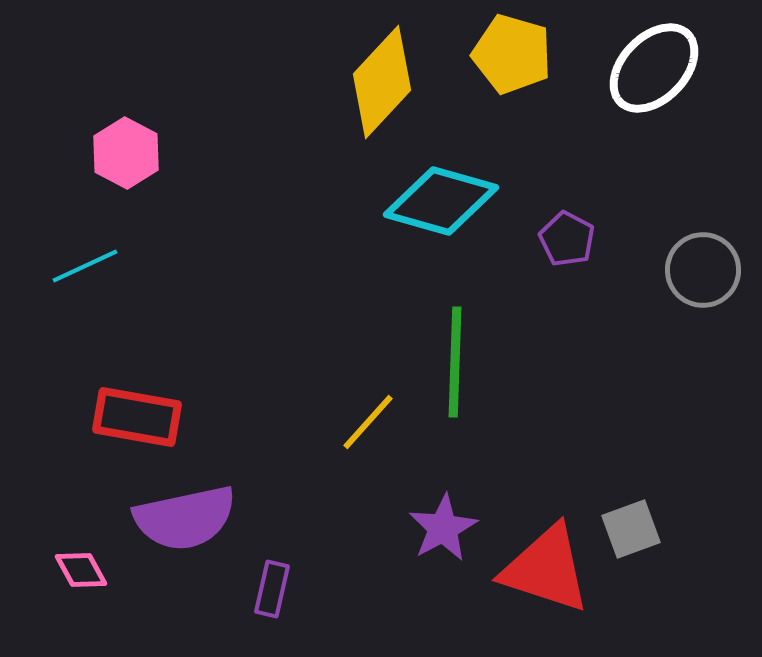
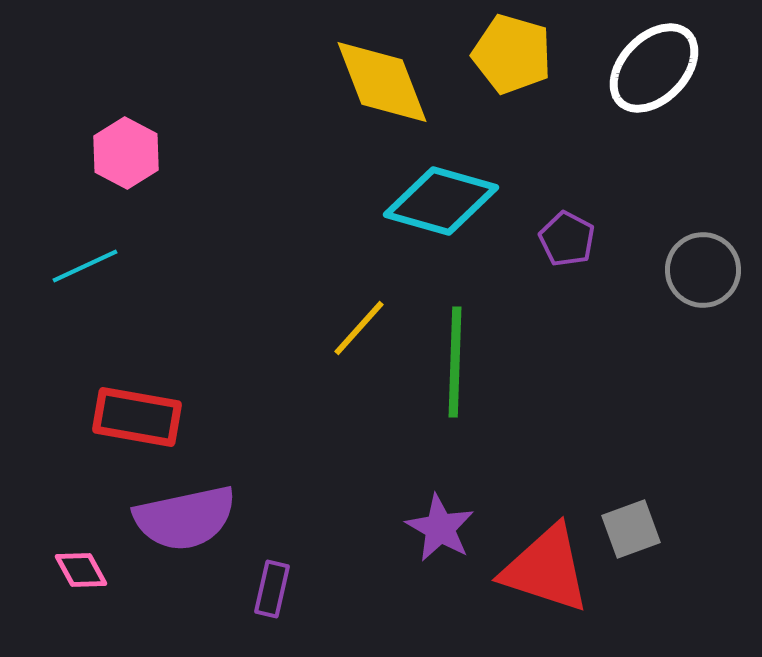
yellow diamond: rotated 64 degrees counterclockwise
yellow line: moved 9 px left, 94 px up
purple star: moved 3 px left; rotated 14 degrees counterclockwise
